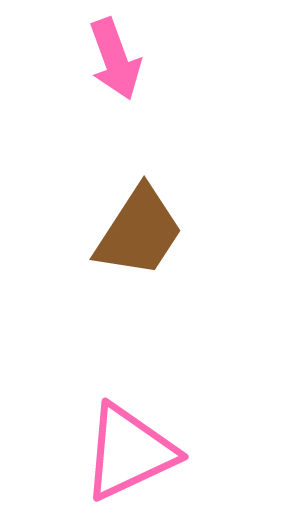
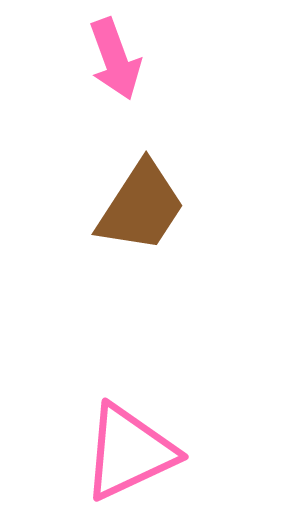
brown trapezoid: moved 2 px right, 25 px up
